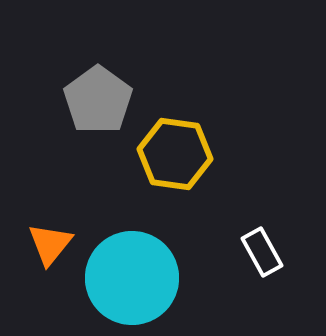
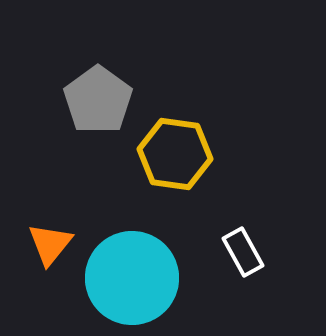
white rectangle: moved 19 px left
